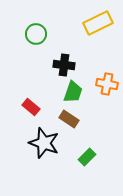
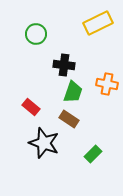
green rectangle: moved 6 px right, 3 px up
